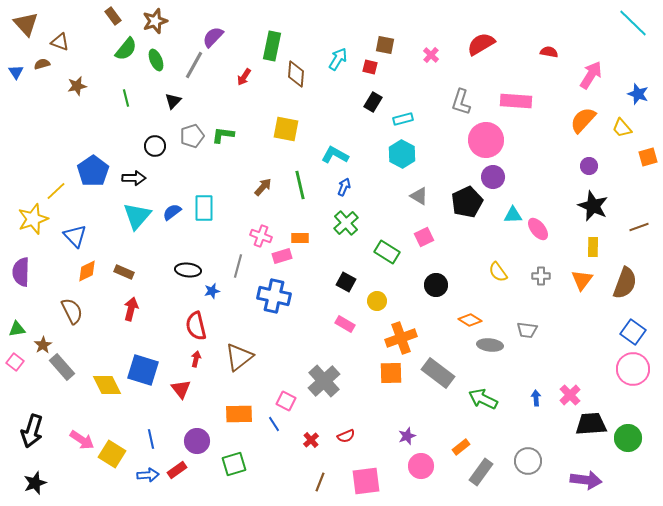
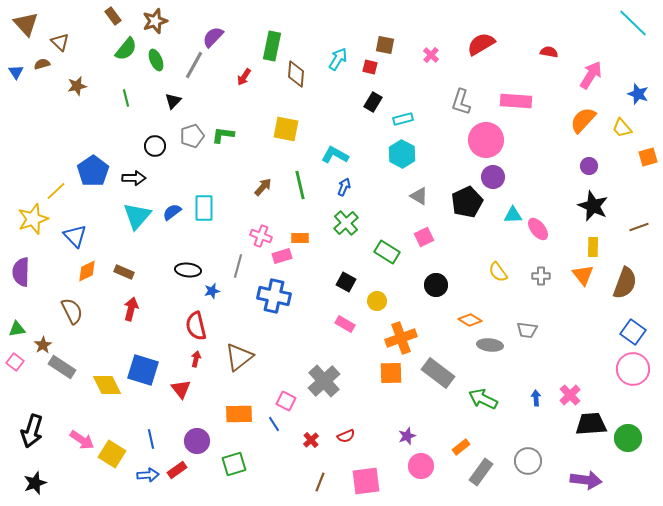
brown triangle at (60, 42): rotated 24 degrees clockwise
orange triangle at (582, 280): moved 1 px right, 5 px up; rotated 15 degrees counterclockwise
gray rectangle at (62, 367): rotated 16 degrees counterclockwise
